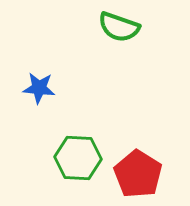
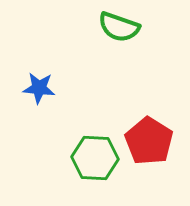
green hexagon: moved 17 px right
red pentagon: moved 11 px right, 33 px up
